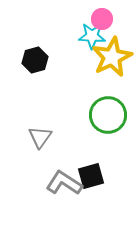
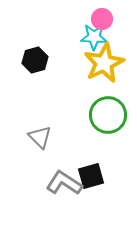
cyan star: moved 2 px right, 1 px down
yellow star: moved 8 px left, 6 px down
gray triangle: rotated 20 degrees counterclockwise
